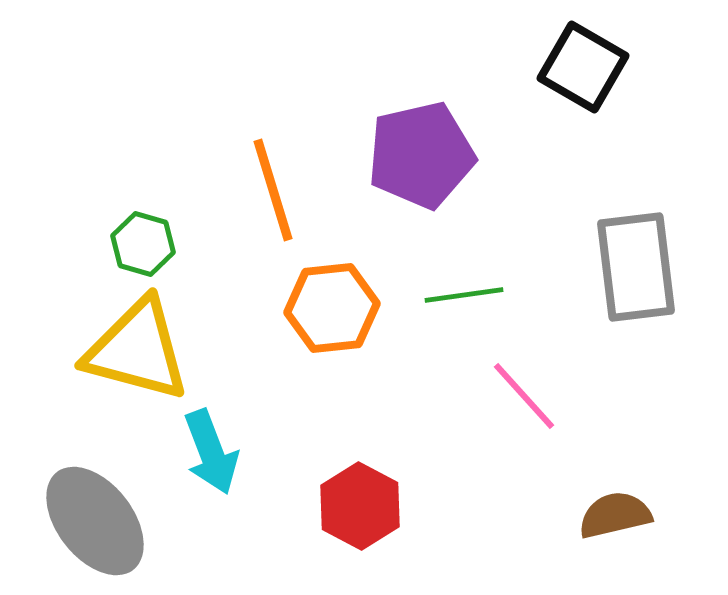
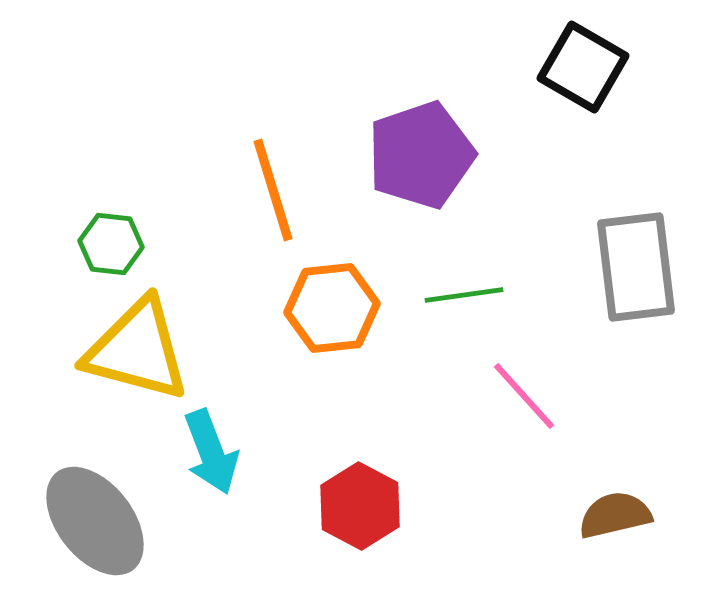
purple pentagon: rotated 6 degrees counterclockwise
green hexagon: moved 32 px left; rotated 10 degrees counterclockwise
